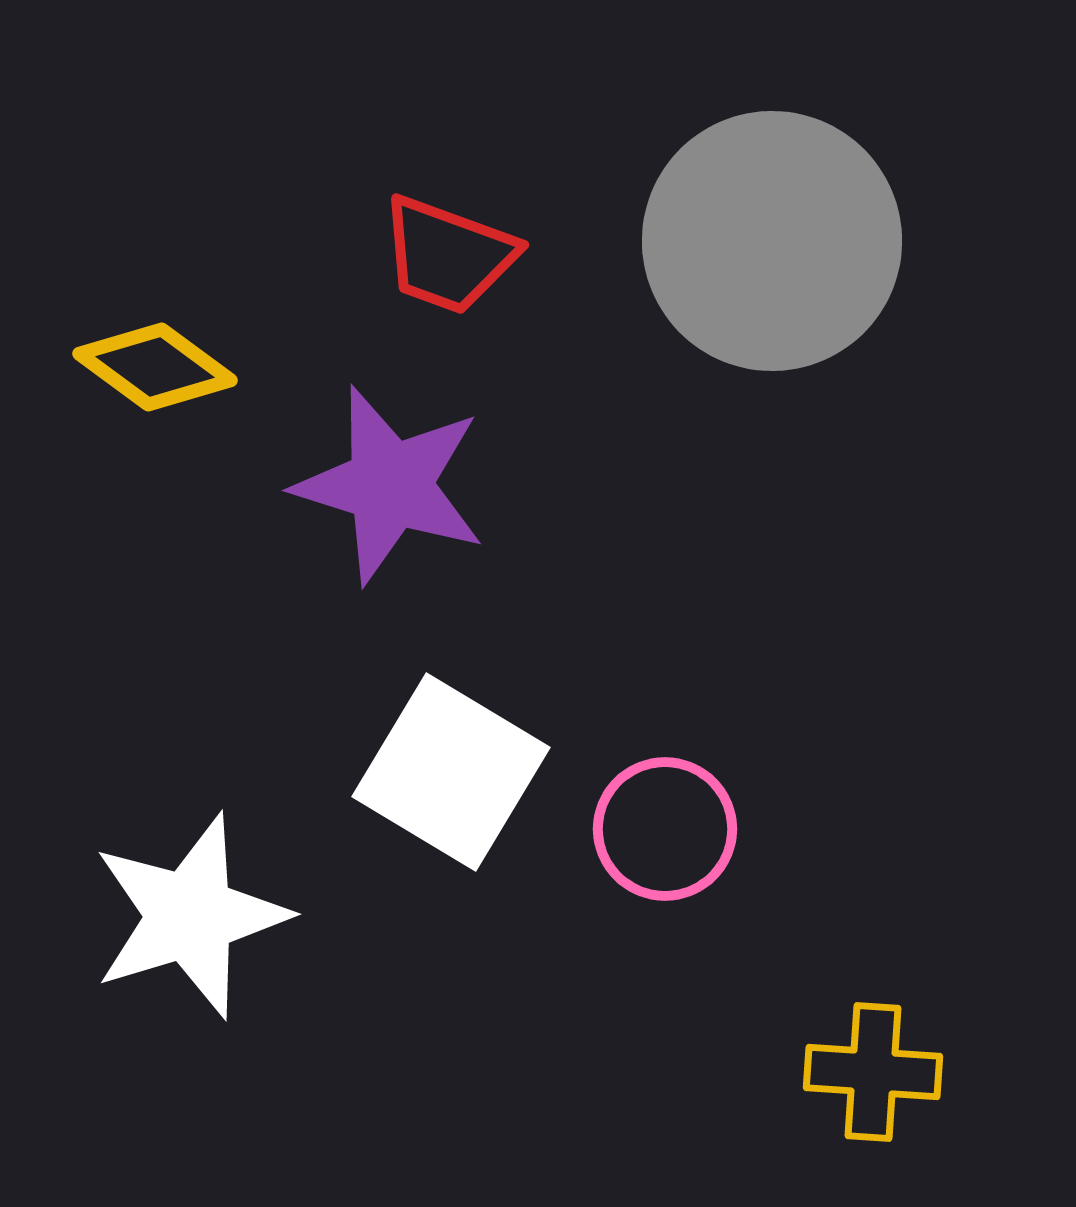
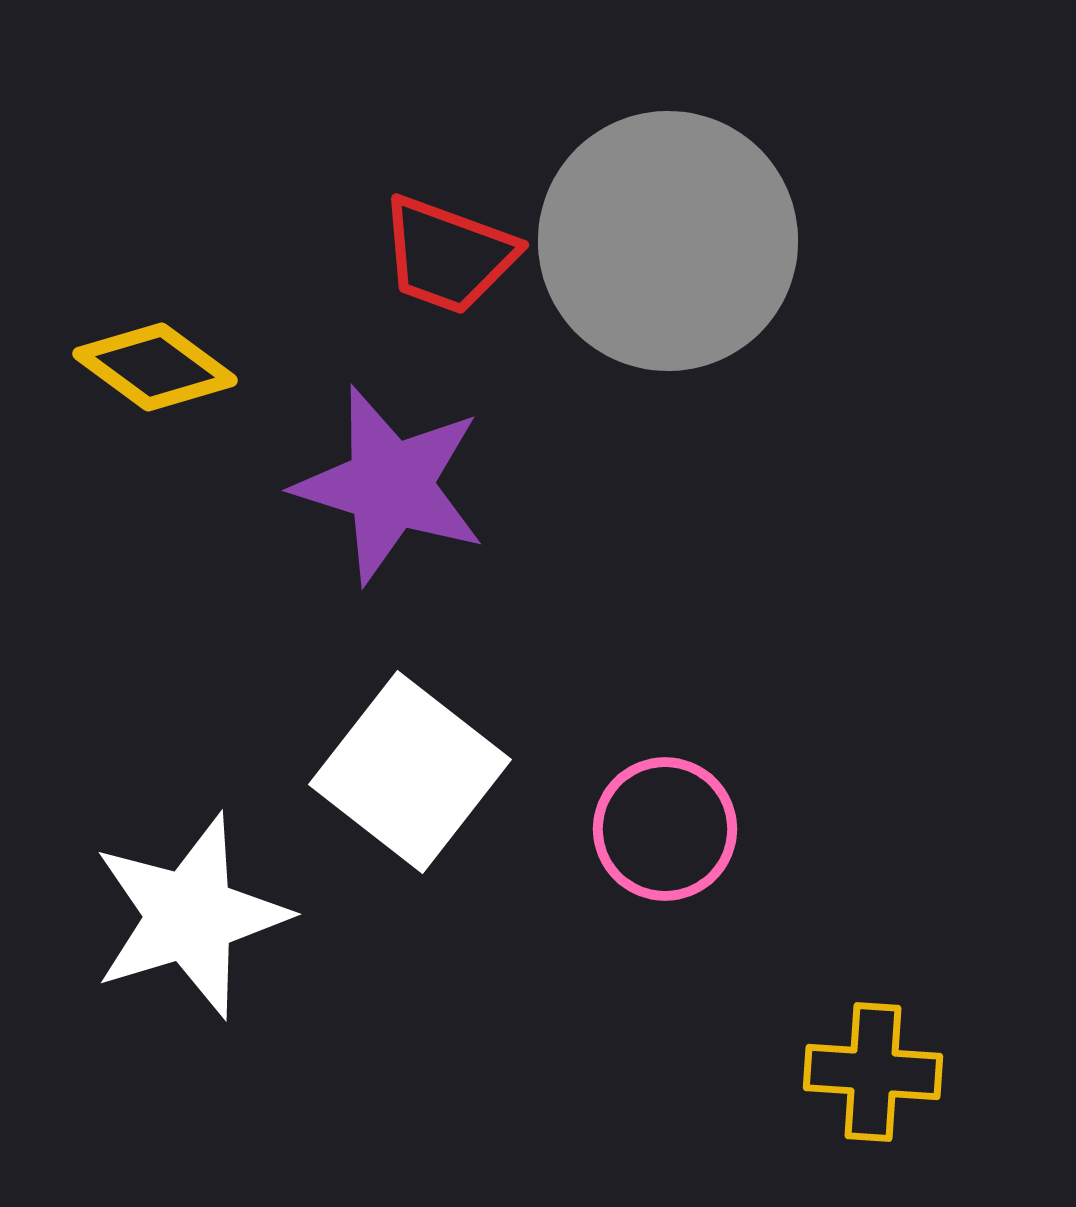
gray circle: moved 104 px left
white square: moved 41 px left; rotated 7 degrees clockwise
